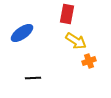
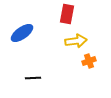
yellow arrow: rotated 40 degrees counterclockwise
